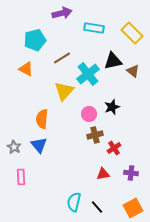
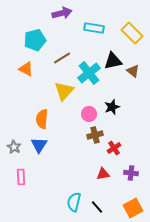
cyan cross: moved 1 px right, 1 px up
blue triangle: rotated 12 degrees clockwise
